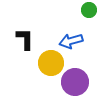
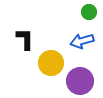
green circle: moved 2 px down
blue arrow: moved 11 px right
purple circle: moved 5 px right, 1 px up
